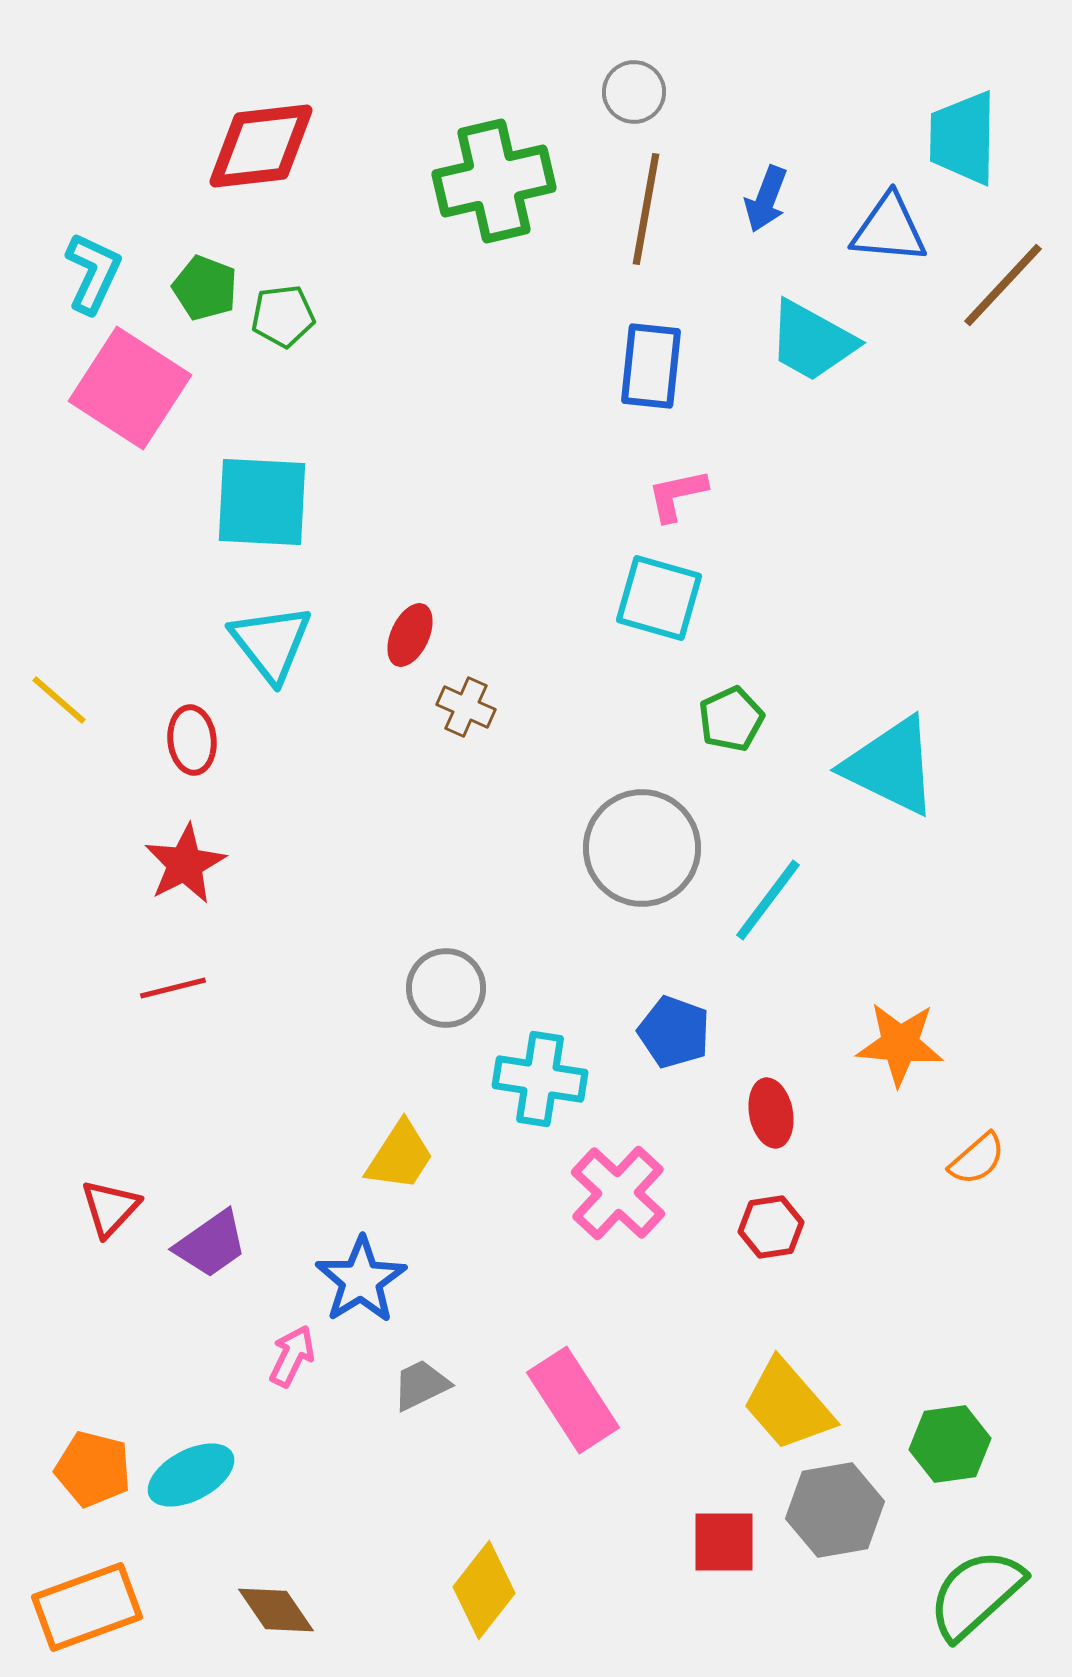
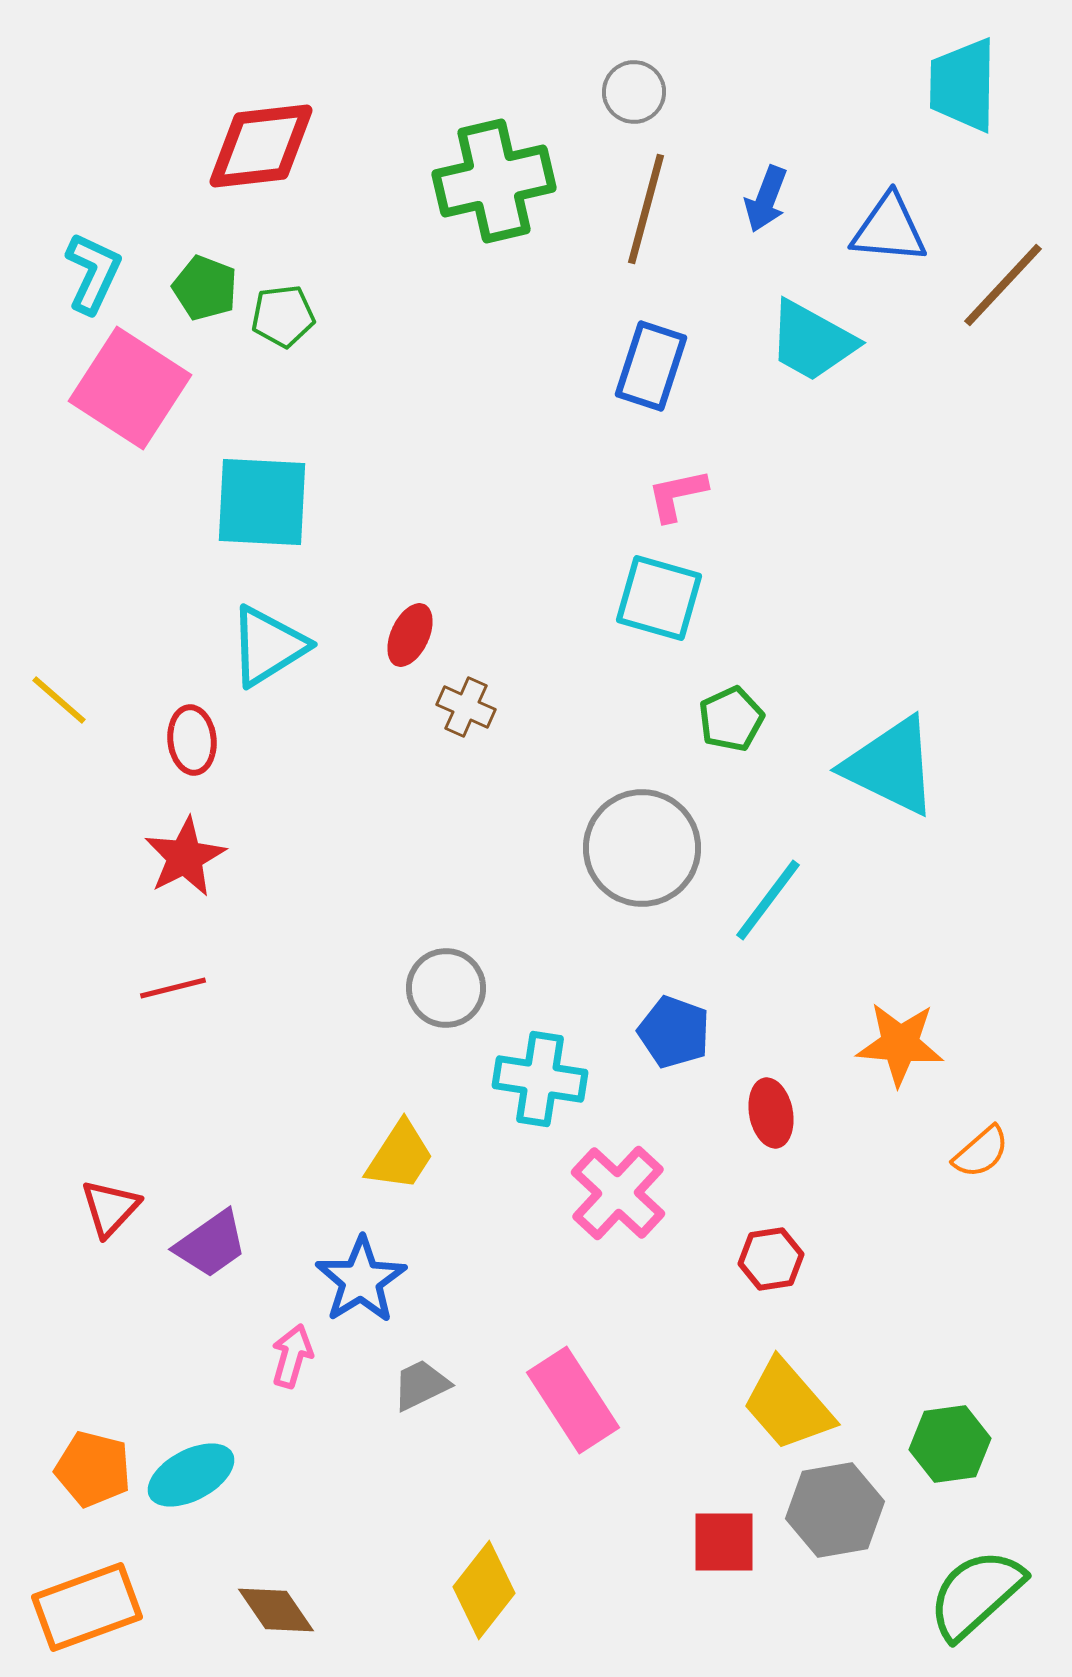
cyan trapezoid at (963, 138): moved 53 px up
brown line at (646, 209): rotated 5 degrees clockwise
blue rectangle at (651, 366): rotated 12 degrees clockwise
cyan triangle at (271, 643): moved 3 px left, 3 px down; rotated 36 degrees clockwise
red star at (185, 864): moved 7 px up
orange semicircle at (977, 1159): moved 4 px right, 7 px up
red hexagon at (771, 1227): moved 32 px down
pink arrow at (292, 1356): rotated 10 degrees counterclockwise
